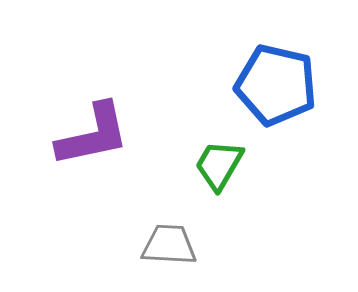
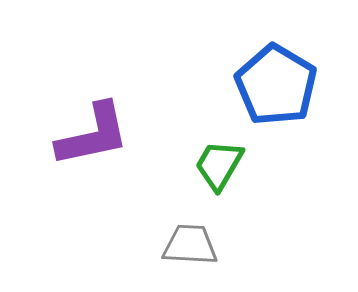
blue pentagon: rotated 18 degrees clockwise
gray trapezoid: moved 21 px right
